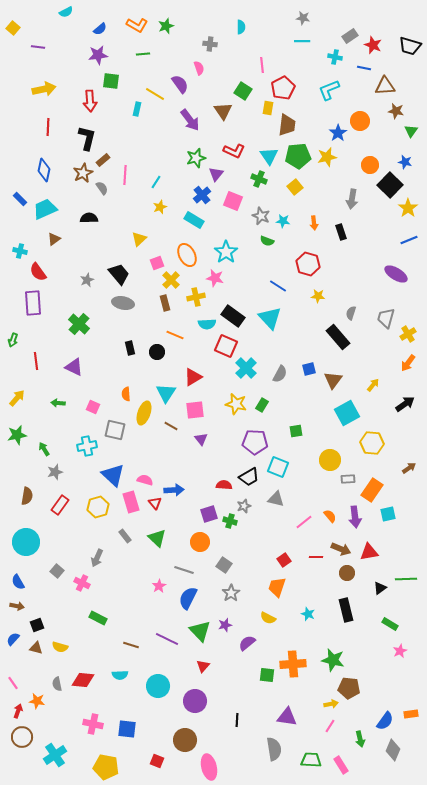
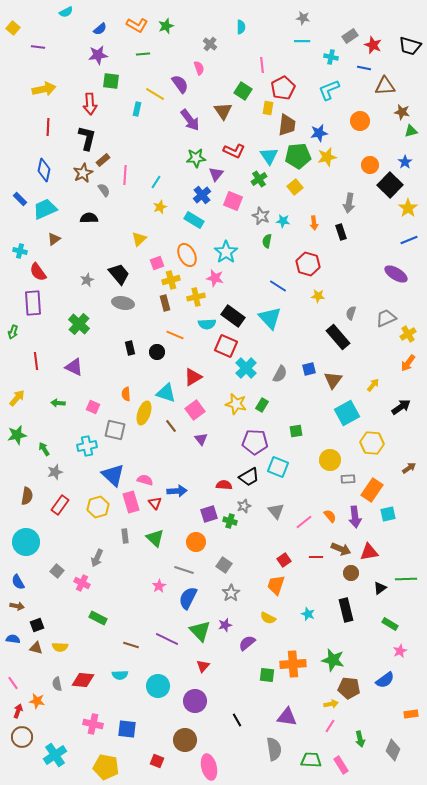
gray cross at (210, 44): rotated 32 degrees clockwise
cyan cross at (335, 57): moved 4 px left
red arrow at (90, 101): moved 3 px down
brown star at (396, 111): moved 6 px right, 1 px down
green triangle at (411, 131): rotated 40 degrees clockwise
blue star at (338, 133): moved 19 px left; rotated 24 degrees clockwise
green star at (196, 158): rotated 12 degrees clockwise
blue star at (405, 162): rotated 24 degrees clockwise
green cross at (259, 179): rotated 35 degrees clockwise
gray semicircle at (102, 188): moved 2 px right, 2 px down
gray arrow at (352, 199): moved 3 px left, 4 px down
green semicircle at (267, 241): rotated 80 degrees clockwise
yellow cross at (171, 280): rotated 30 degrees clockwise
gray trapezoid at (386, 318): rotated 50 degrees clockwise
green arrow at (13, 340): moved 8 px up
cyan triangle at (166, 393): rotated 45 degrees counterclockwise
black arrow at (405, 404): moved 4 px left, 3 px down
pink square at (195, 410): rotated 30 degrees counterclockwise
brown line at (171, 426): rotated 24 degrees clockwise
blue arrow at (174, 490): moved 3 px right, 1 px down
gray triangle at (276, 499): moved 12 px down; rotated 36 degrees clockwise
gray rectangle at (125, 536): rotated 32 degrees clockwise
green triangle at (157, 538): moved 2 px left
orange circle at (200, 542): moved 4 px left
brown circle at (347, 573): moved 4 px right
orange trapezoid at (277, 587): moved 1 px left, 2 px up
blue semicircle at (13, 639): rotated 56 degrees clockwise
yellow semicircle at (60, 647): rotated 14 degrees counterclockwise
black line at (237, 720): rotated 32 degrees counterclockwise
blue semicircle at (385, 721): moved 41 px up; rotated 18 degrees clockwise
